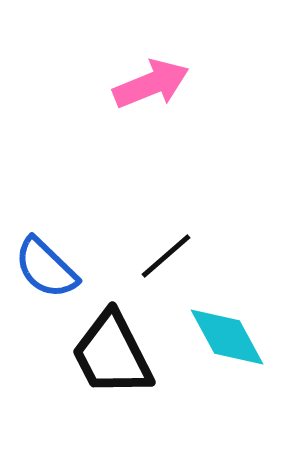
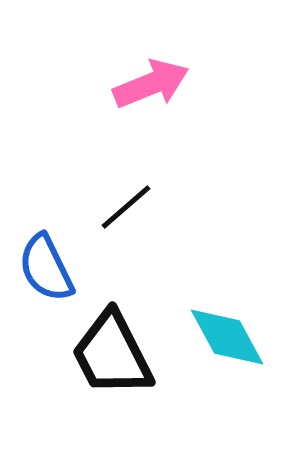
black line: moved 40 px left, 49 px up
blue semicircle: rotated 20 degrees clockwise
